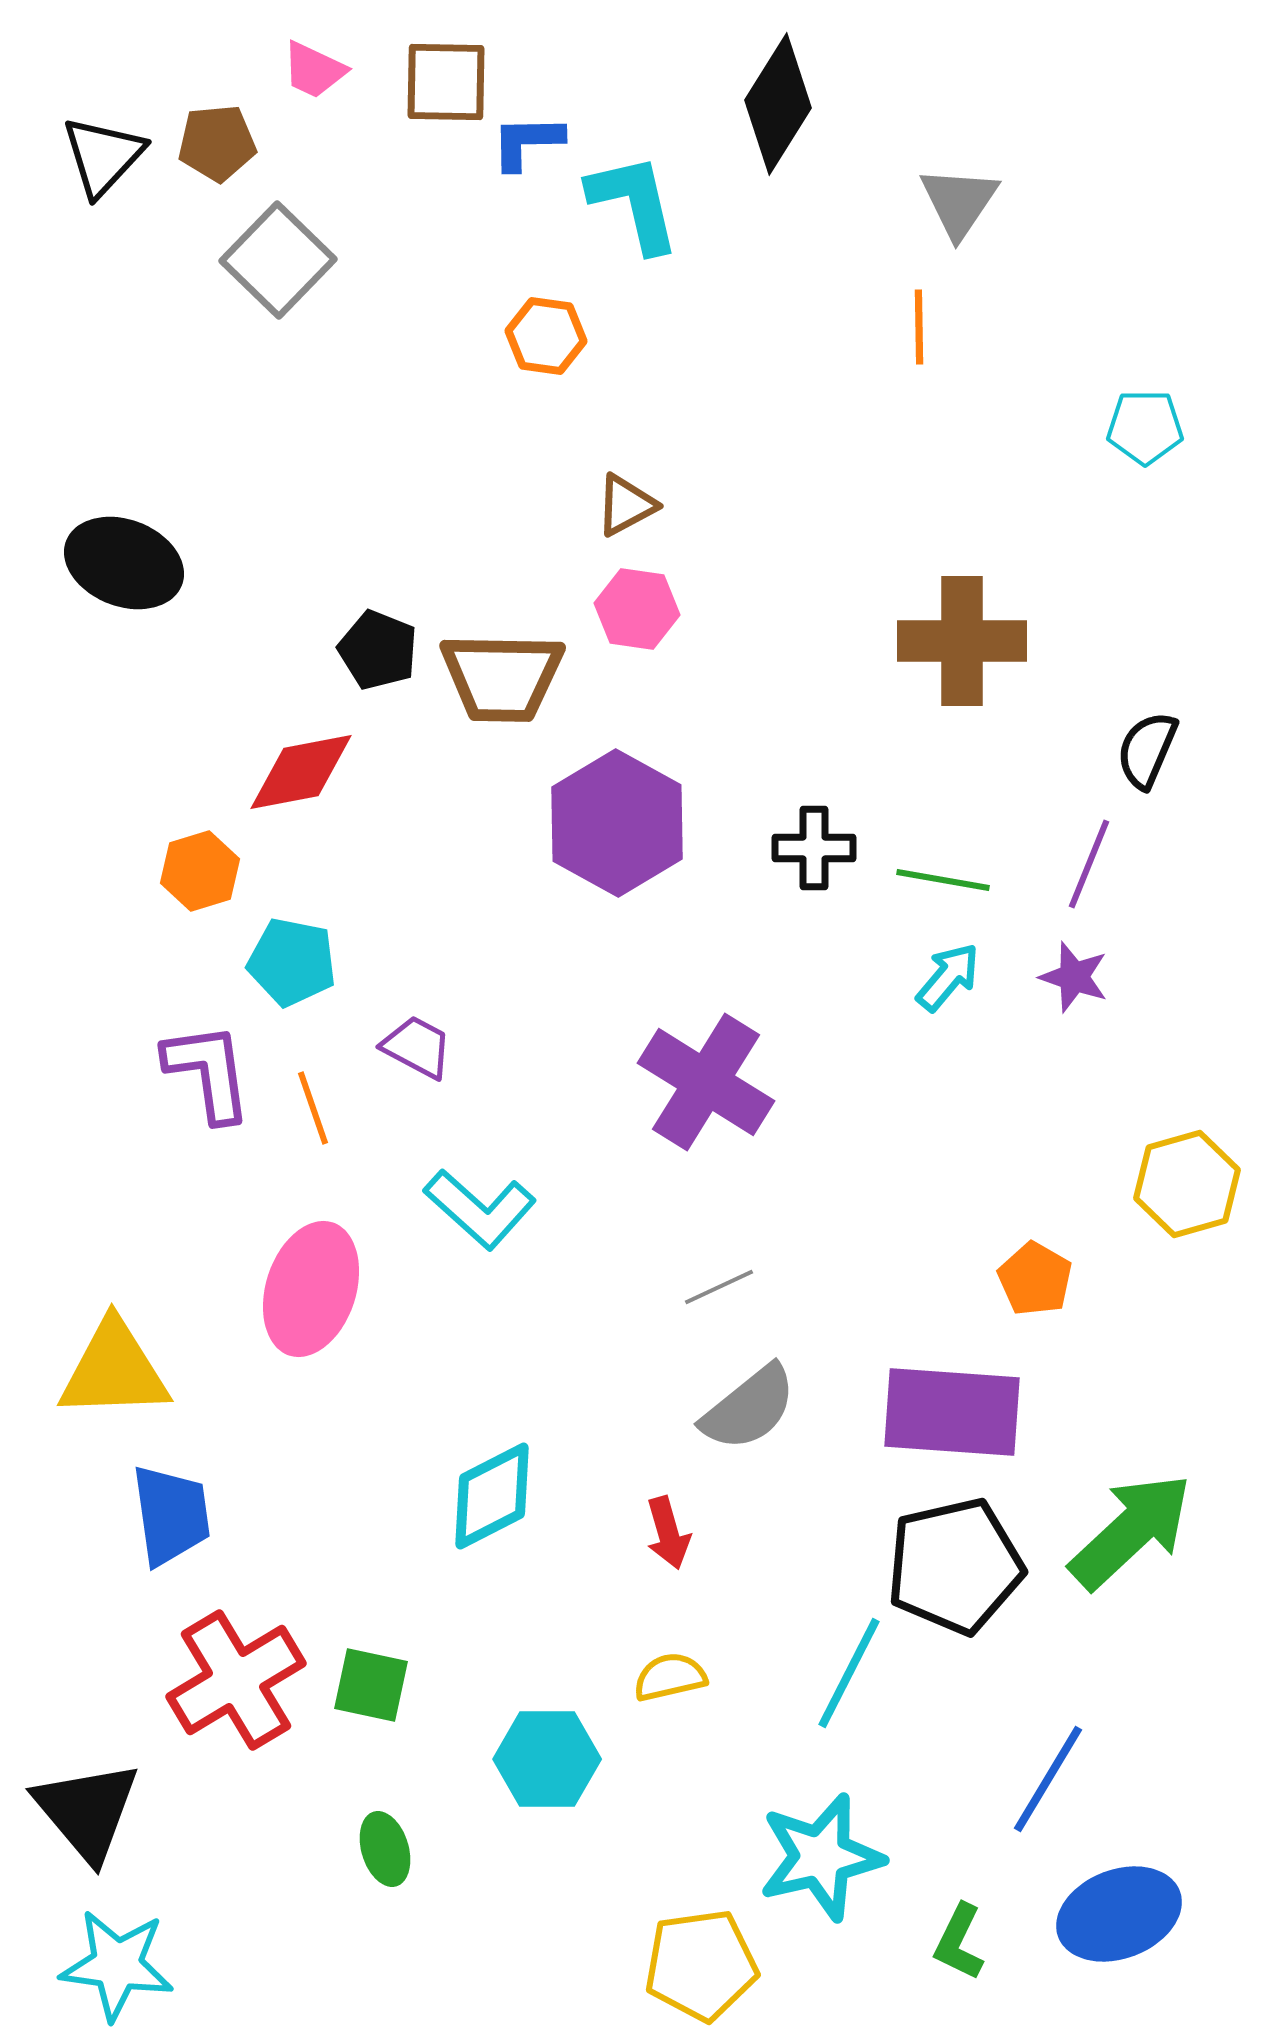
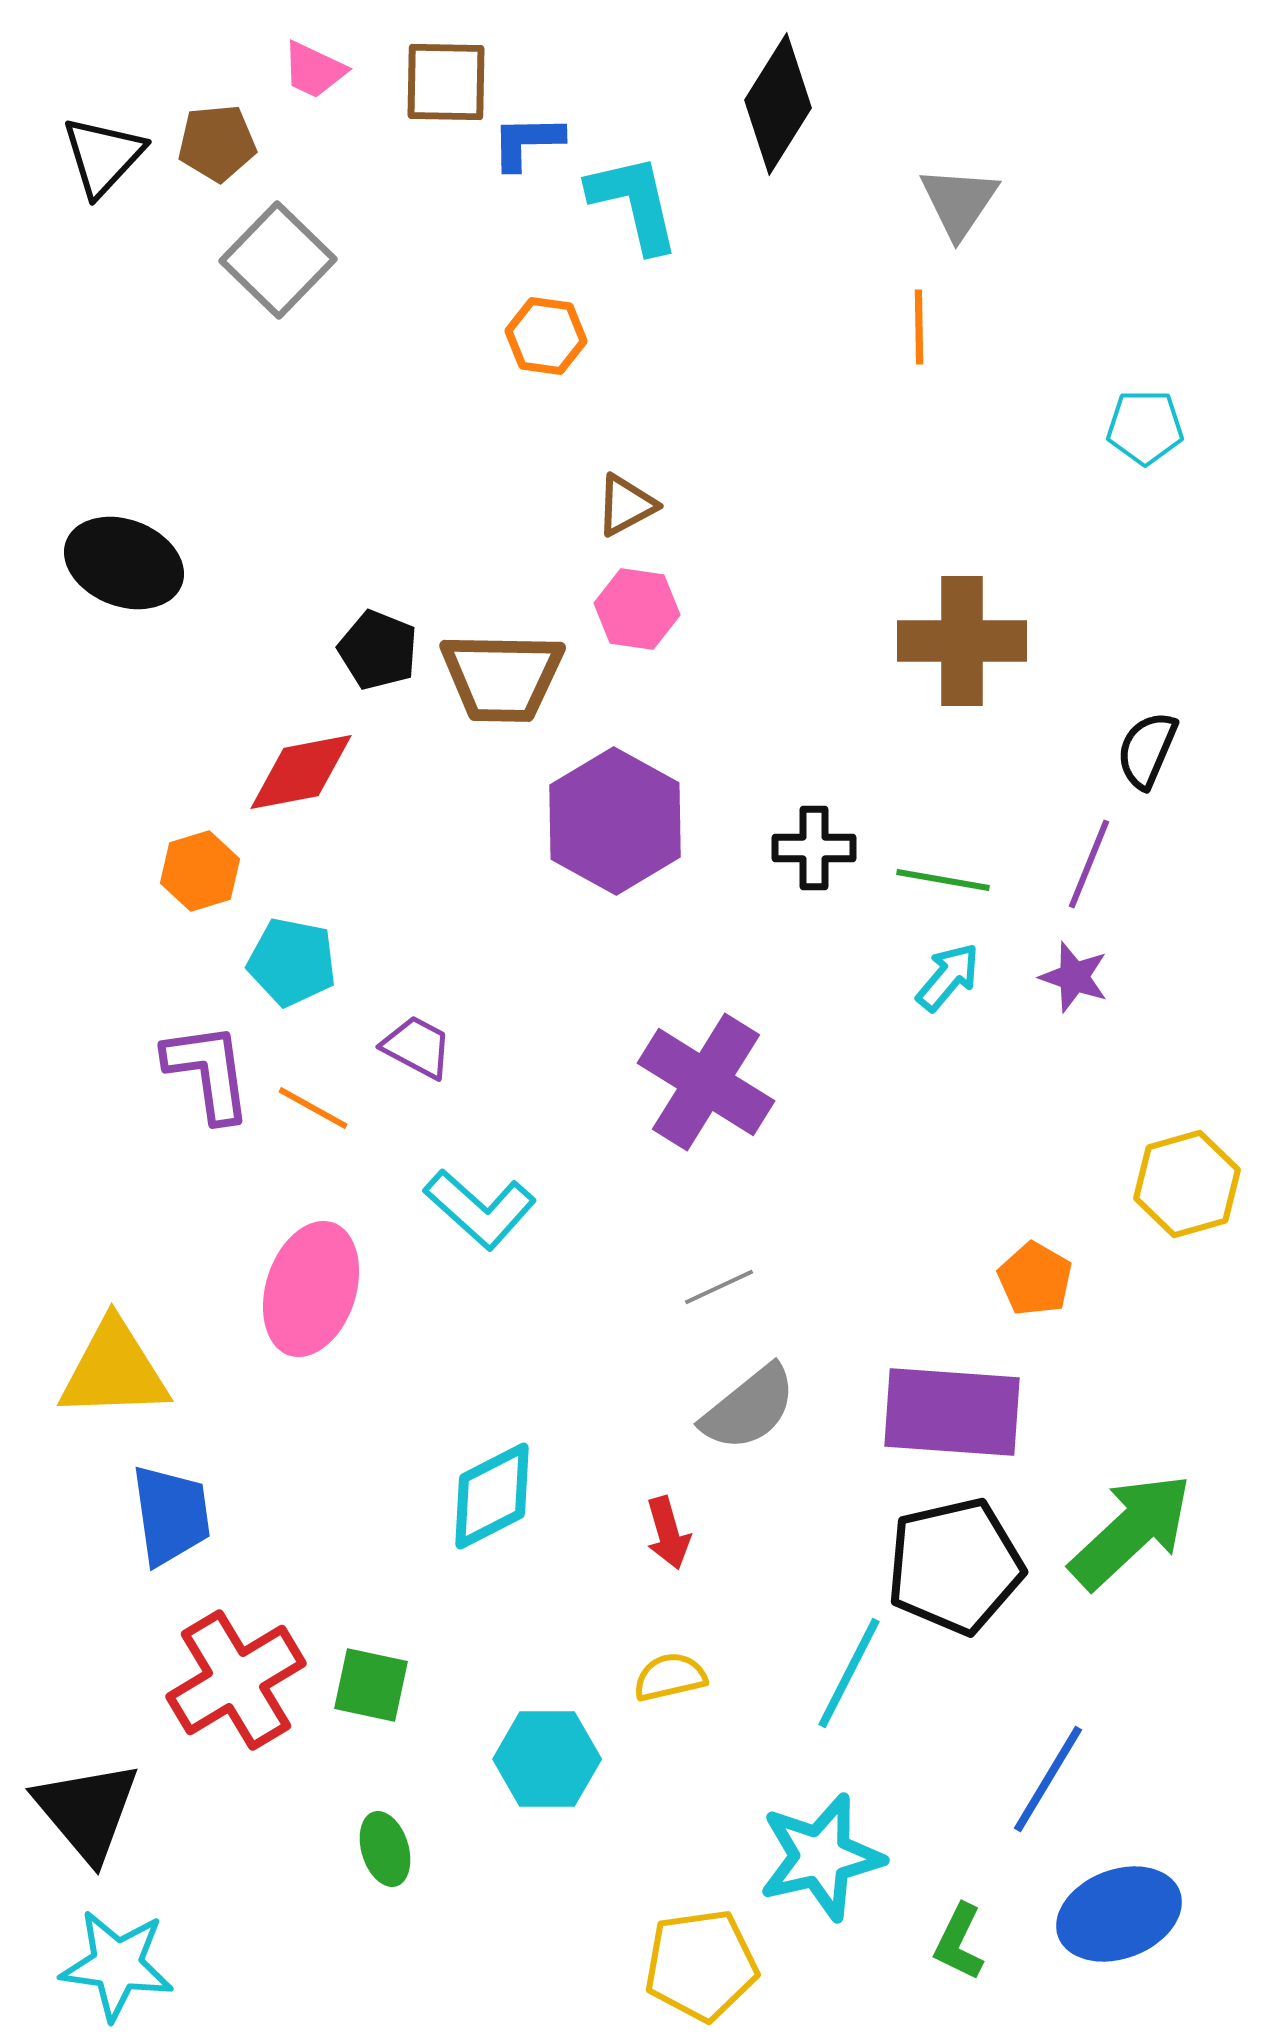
purple hexagon at (617, 823): moved 2 px left, 2 px up
orange line at (313, 1108): rotated 42 degrees counterclockwise
